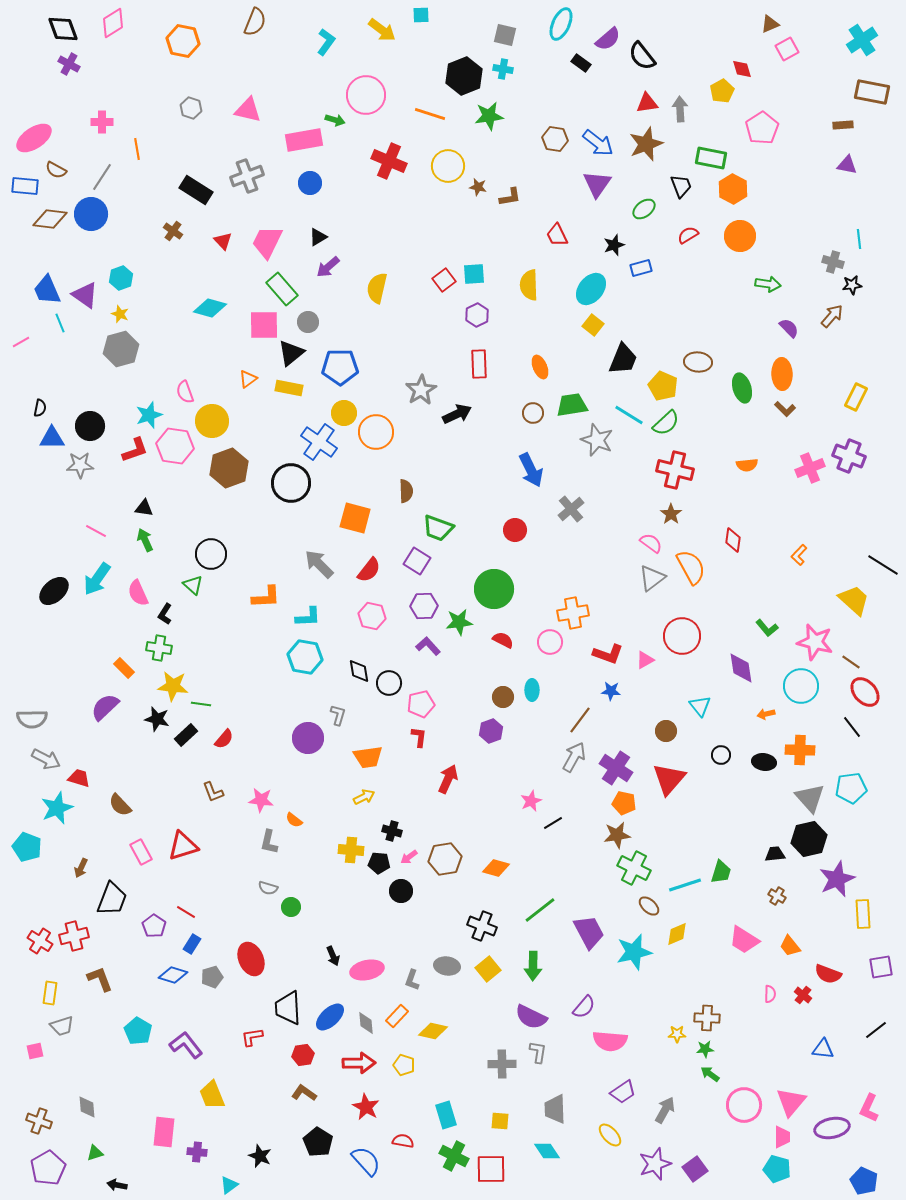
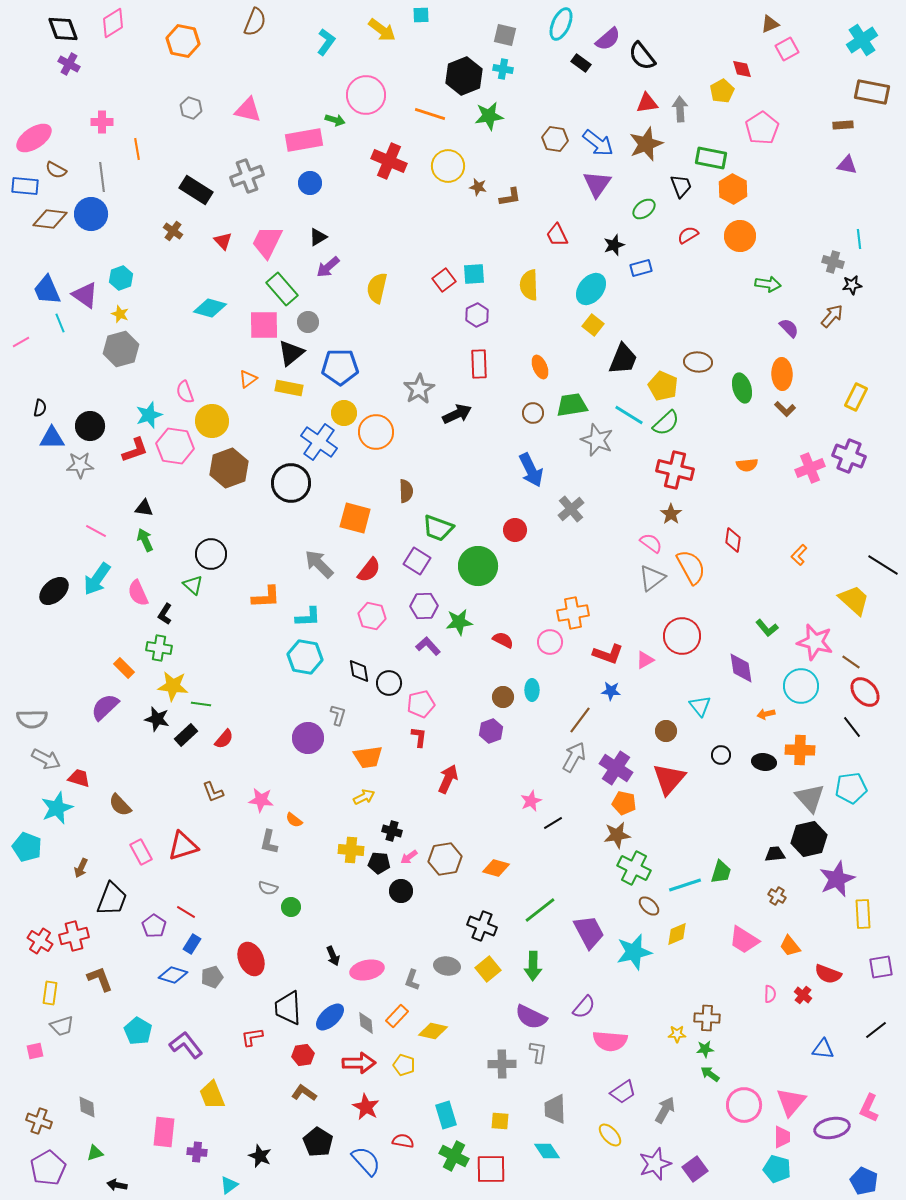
gray line at (102, 177): rotated 40 degrees counterclockwise
gray star at (421, 390): moved 2 px left, 1 px up
green circle at (494, 589): moved 16 px left, 23 px up
